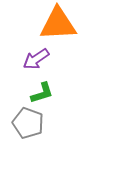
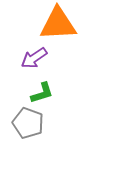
purple arrow: moved 2 px left, 1 px up
